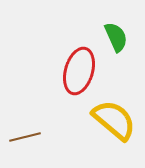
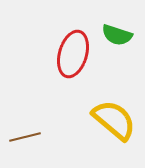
green semicircle: moved 1 px right, 2 px up; rotated 132 degrees clockwise
red ellipse: moved 6 px left, 17 px up
